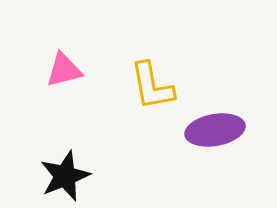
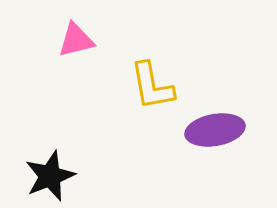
pink triangle: moved 12 px right, 30 px up
black star: moved 15 px left
